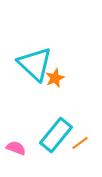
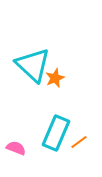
cyan triangle: moved 2 px left, 1 px down
cyan rectangle: moved 2 px up; rotated 16 degrees counterclockwise
orange line: moved 1 px left, 1 px up
